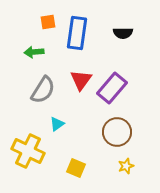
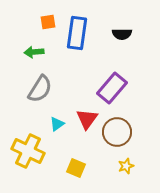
black semicircle: moved 1 px left, 1 px down
red triangle: moved 6 px right, 39 px down
gray semicircle: moved 3 px left, 1 px up
